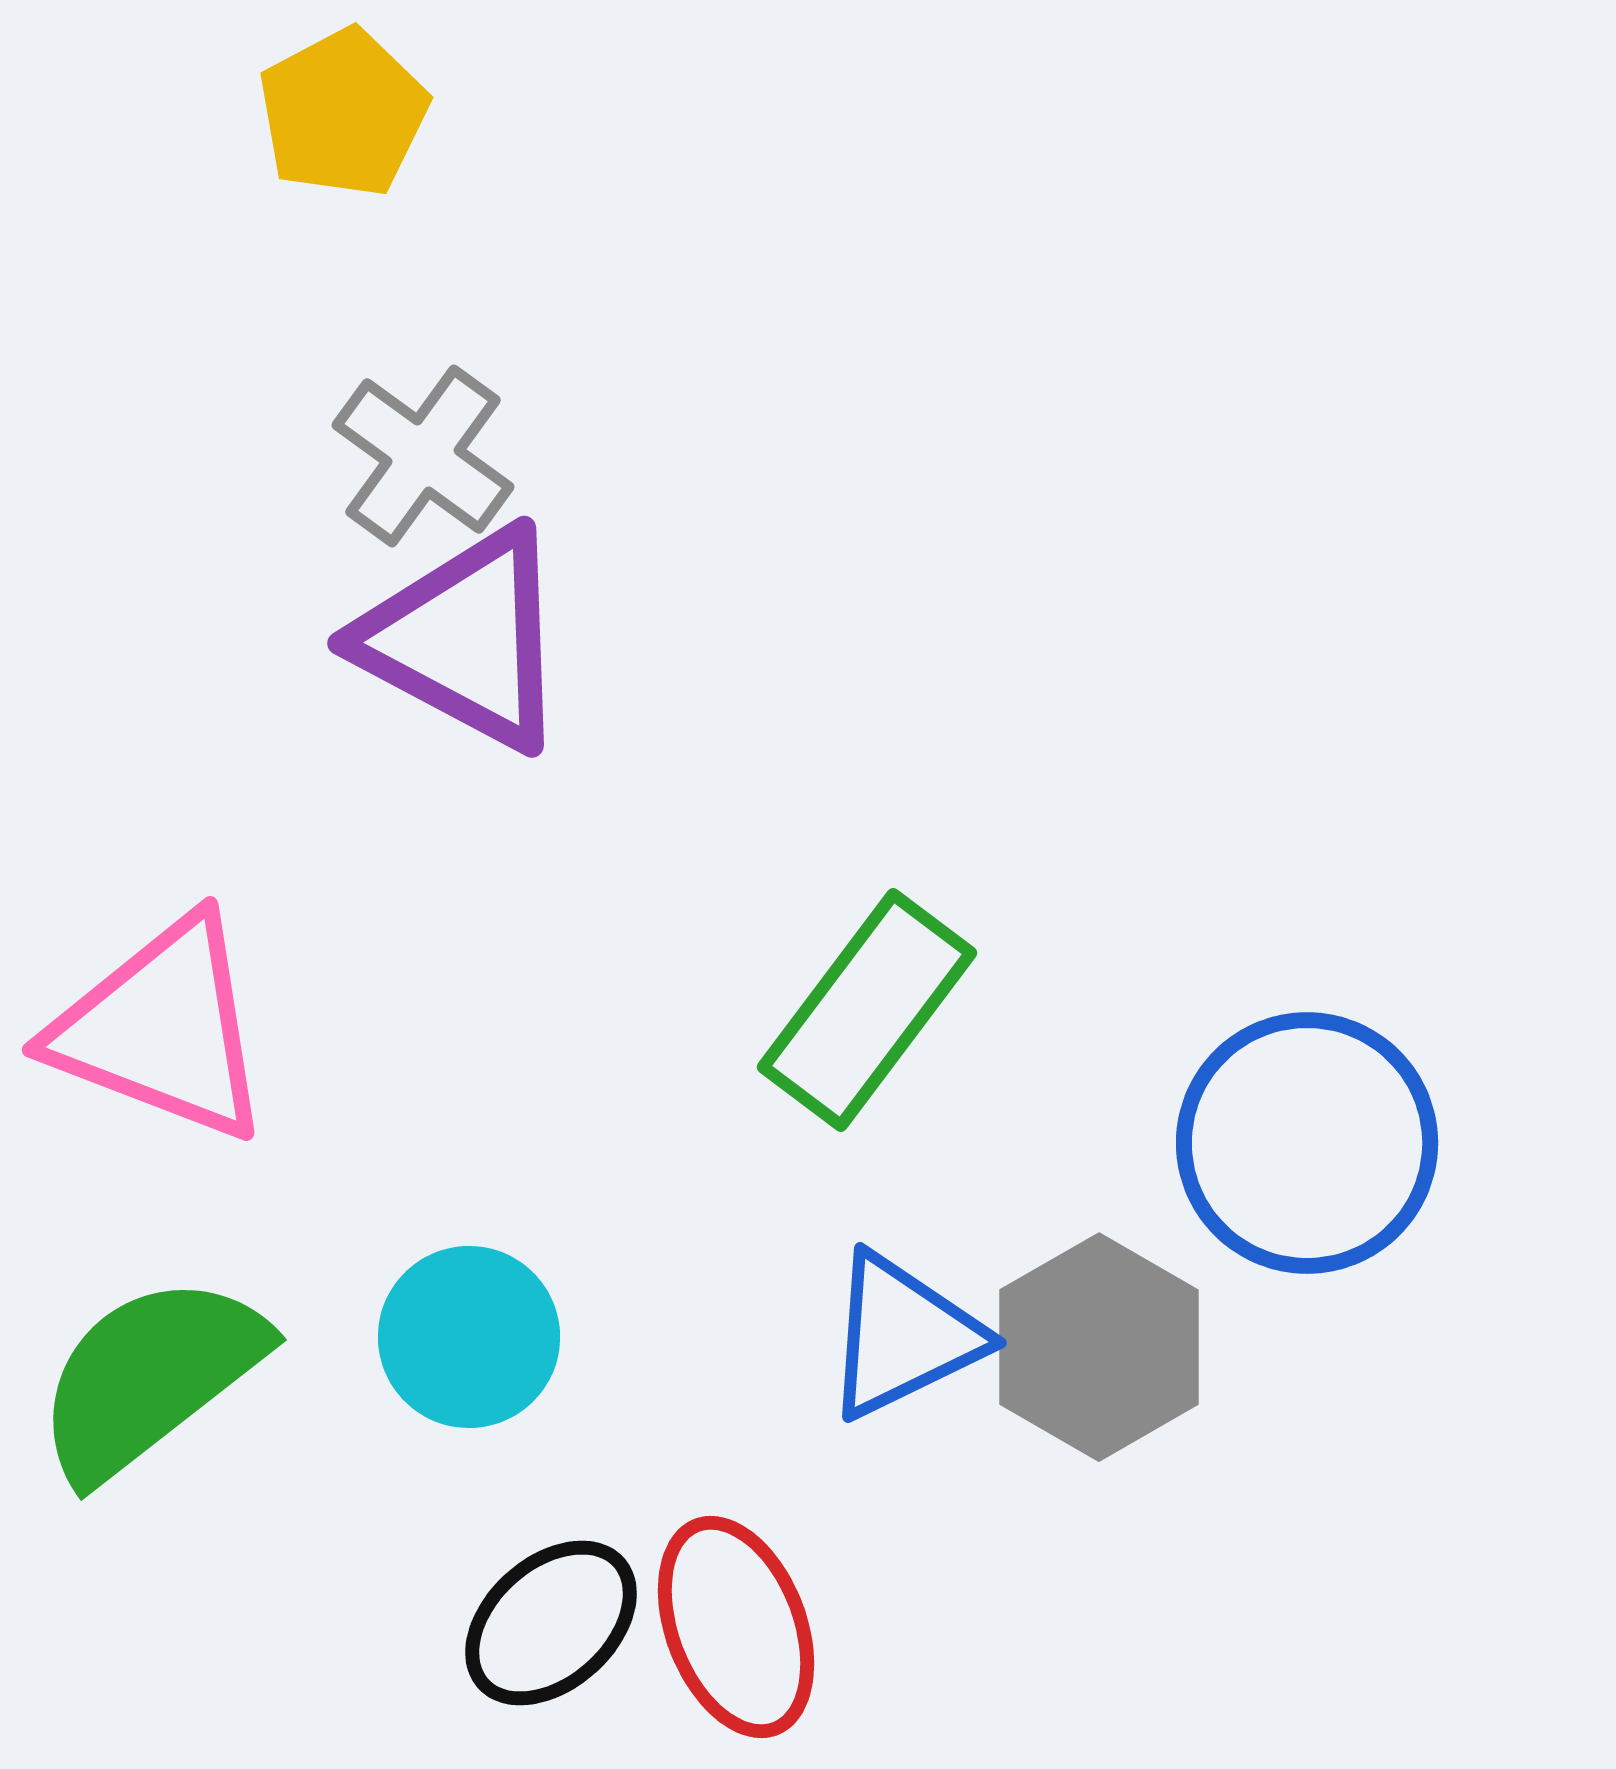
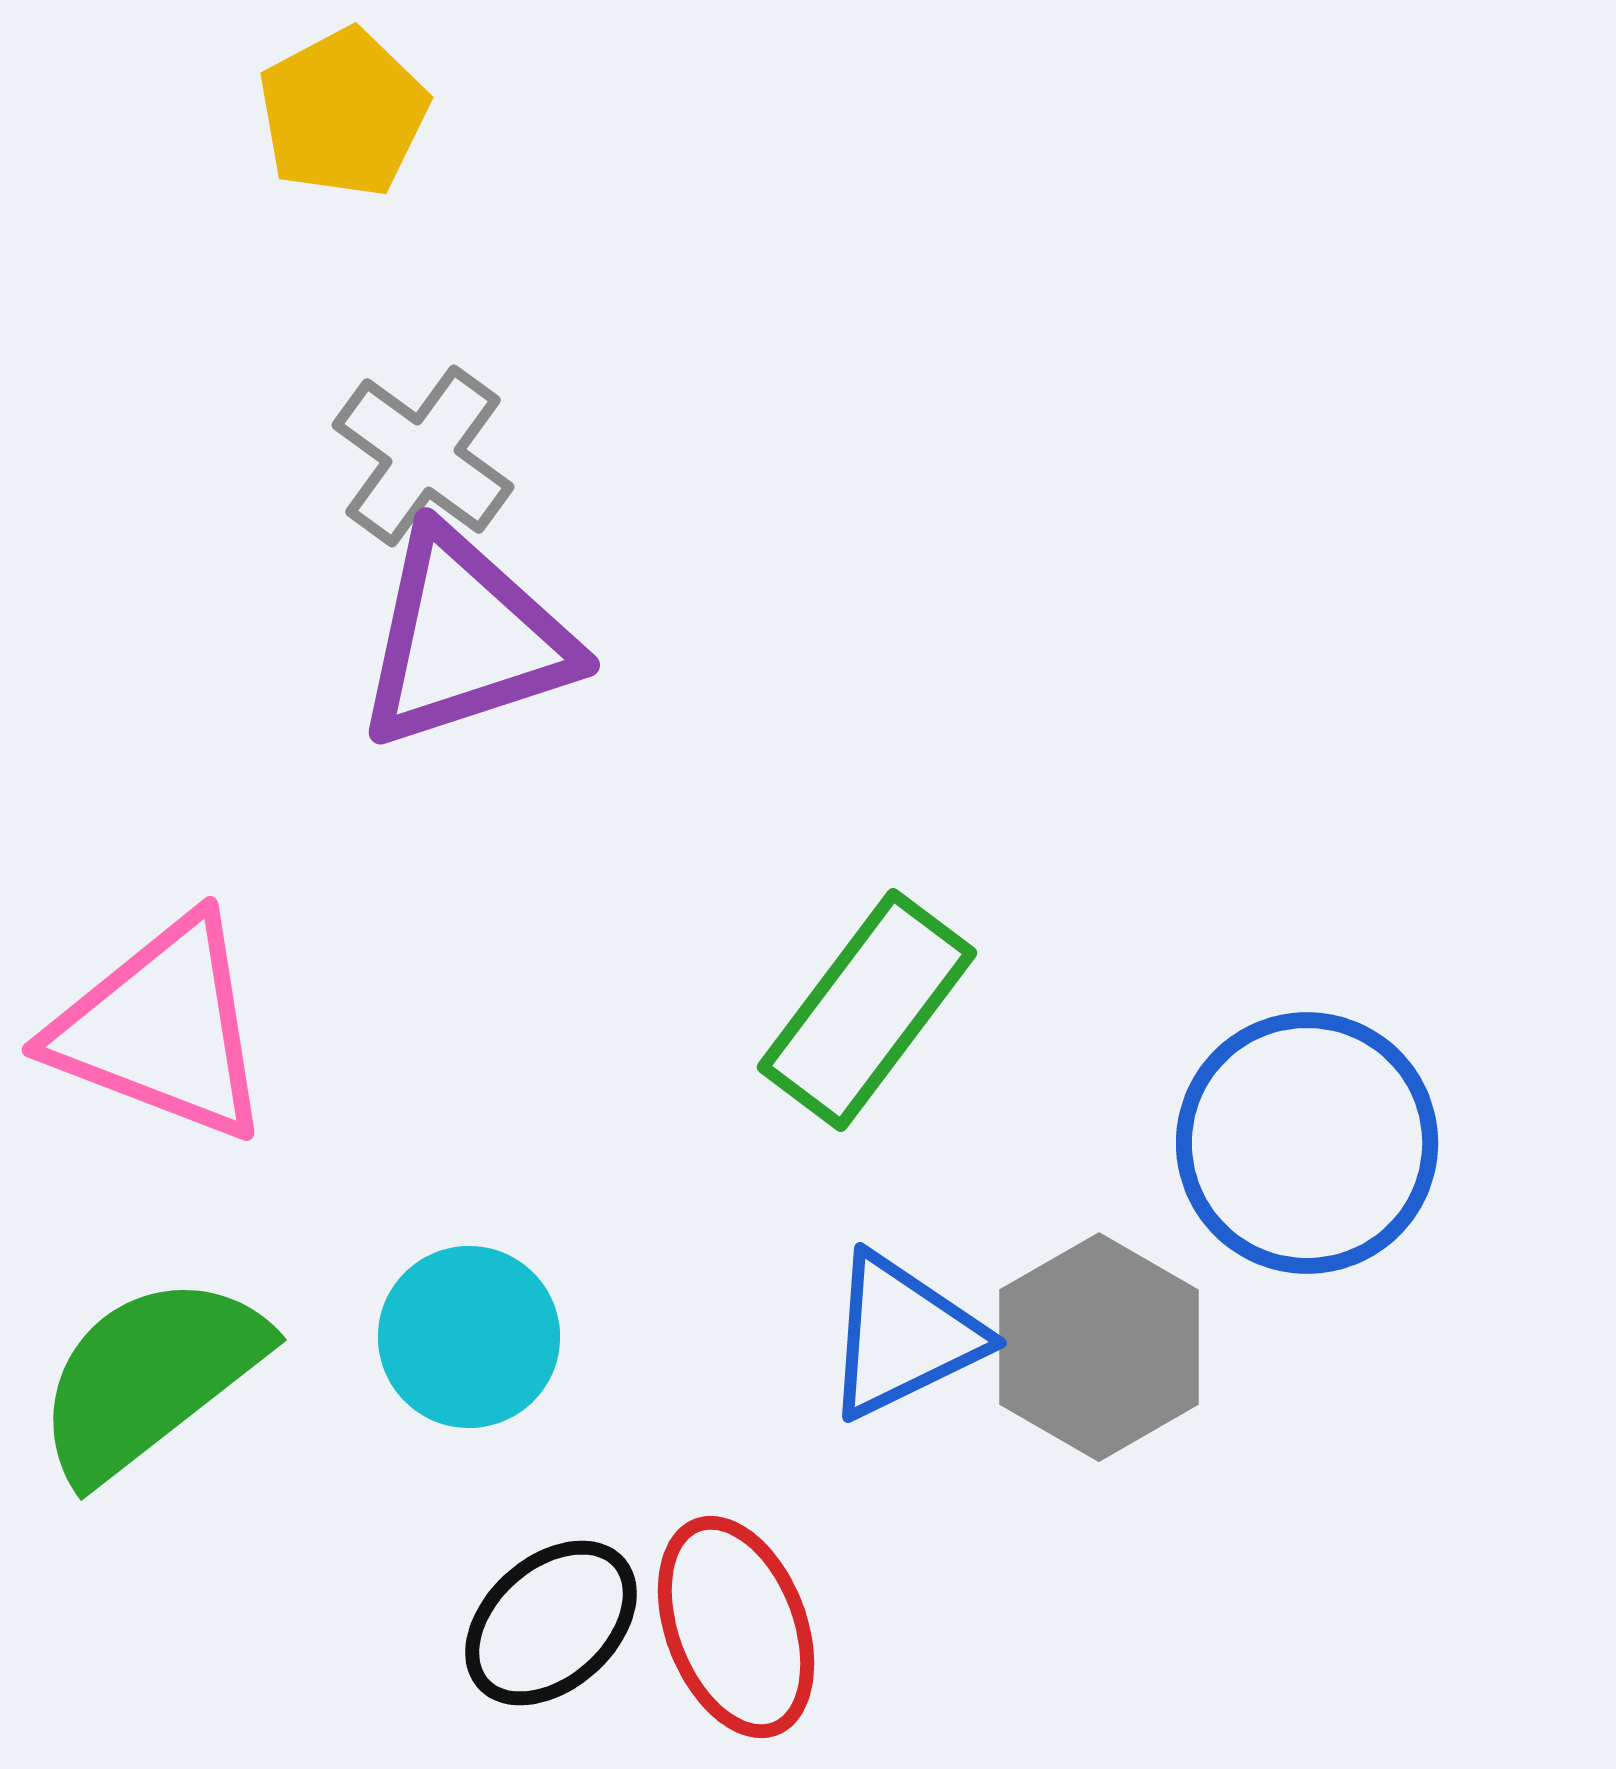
purple triangle: rotated 46 degrees counterclockwise
